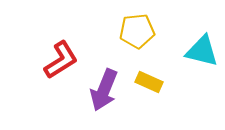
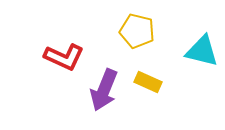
yellow pentagon: rotated 20 degrees clockwise
red L-shape: moved 3 px right, 3 px up; rotated 57 degrees clockwise
yellow rectangle: moved 1 px left
